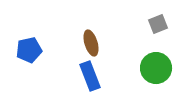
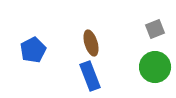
gray square: moved 3 px left, 5 px down
blue pentagon: moved 4 px right; rotated 15 degrees counterclockwise
green circle: moved 1 px left, 1 px up
